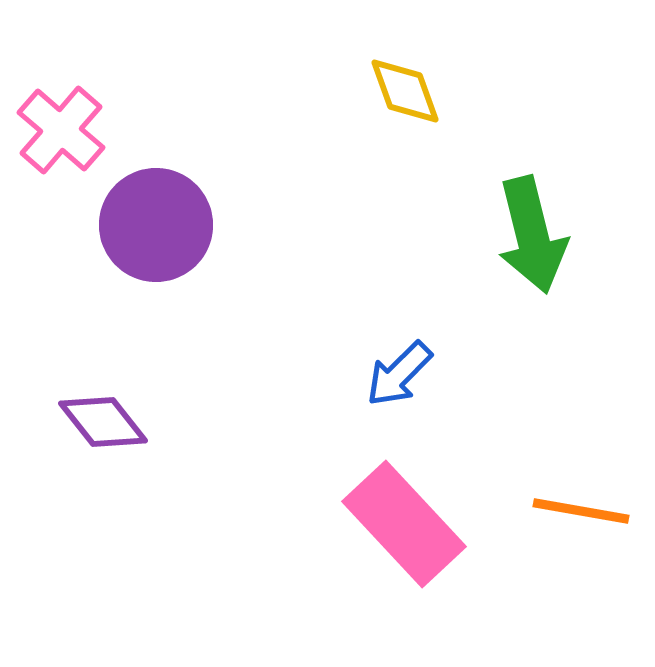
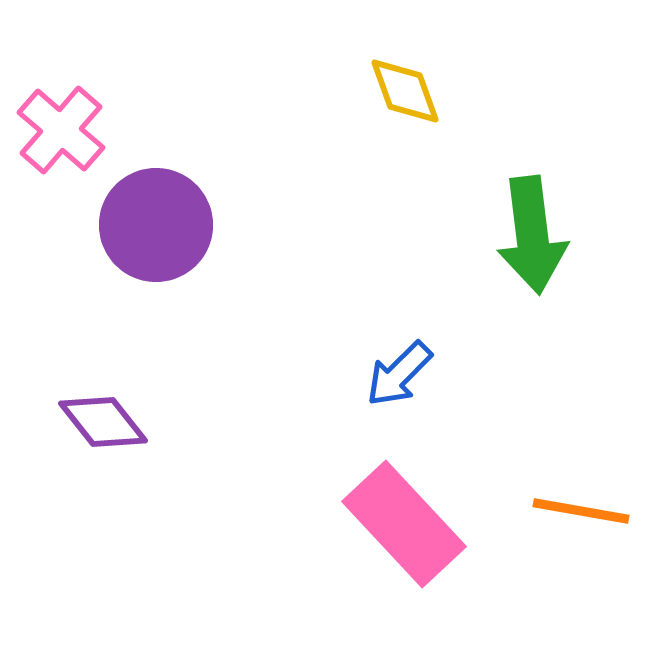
green arrow: rotated 7 degrees clockwise
